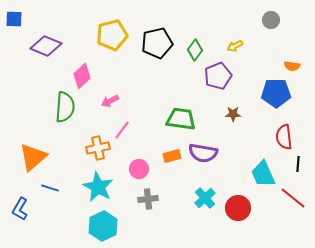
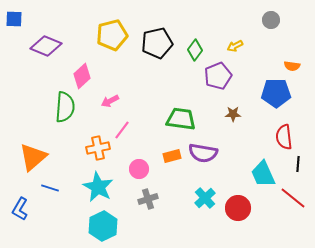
gray cross: rotated 12 degrees counterclockwise
